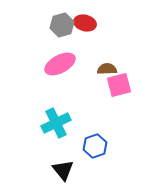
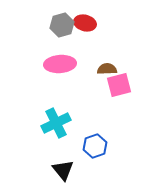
pink ellipse: rotated 24 degrees clockwise
